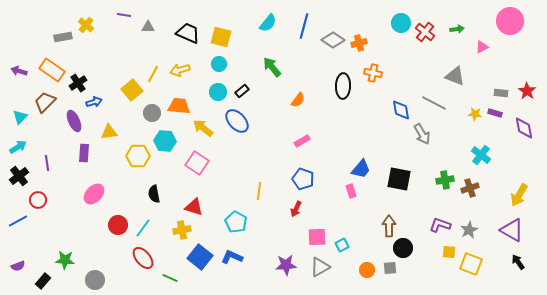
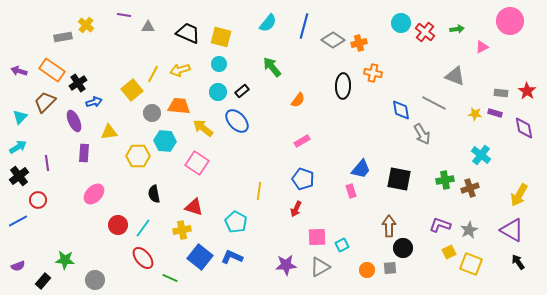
yellow square at (449, 252): rotated 32 degrees counterclockwise
